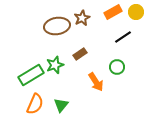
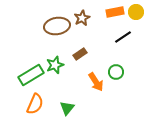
orange rectangle: moved 2 px right; rotated 18 degrees clockwise
green circle: moved 1 px left, 5 px down
green triangle: moved 6 px right, 3 px down
